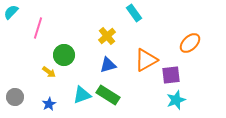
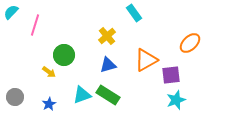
pink line: moved 3 px left, 3 px up
